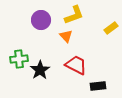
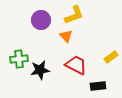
yellow rectangle: moved 29 px down
black star: rotated 24 degrees clockwise
